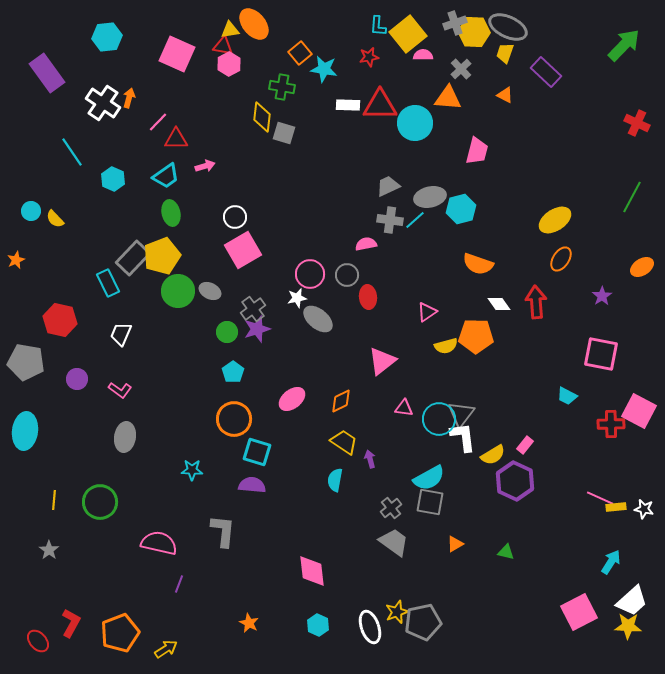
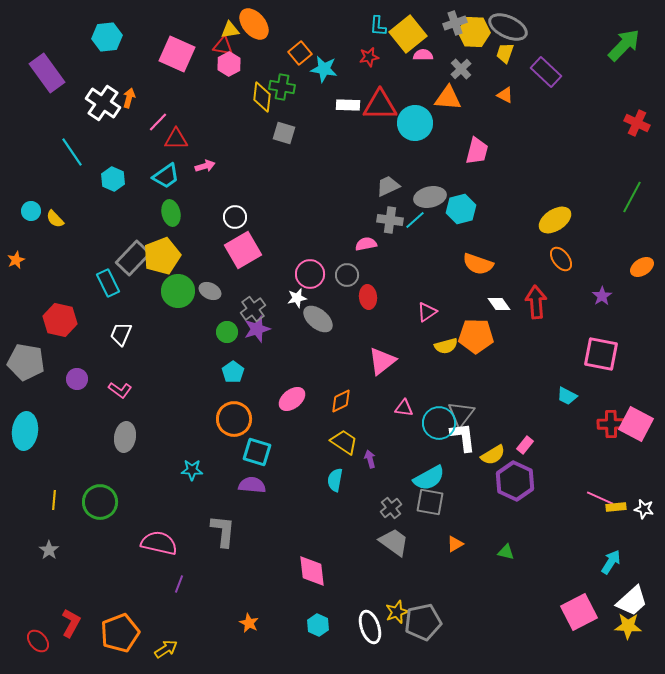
yellow diamond at (262, 117): moved 20 px up
orange ellipse at (561, 259): rotated 70 degrees counterclockwise
pink square at (639, 411): moved 3 px left, 13 px down
cyan circle at (439, 419): moved 4 px down
